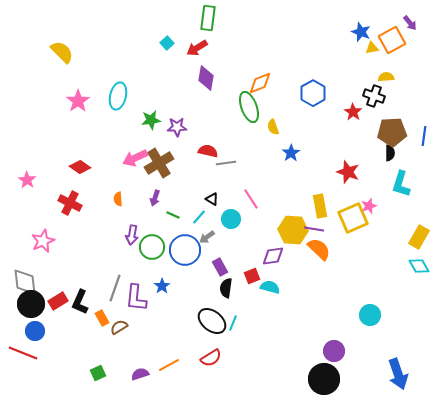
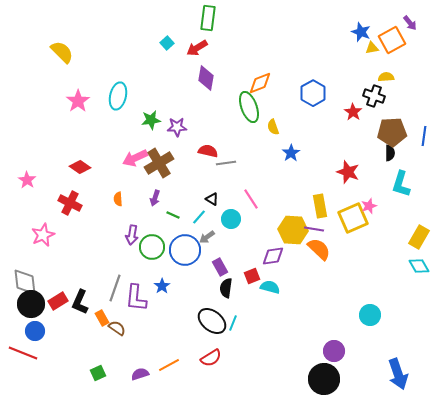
pink star at (43, 241): moved 6 px up
brown semicircle at (119, 327): moved 2 px left, 1 px down; rotated 66 degrees clockwise
